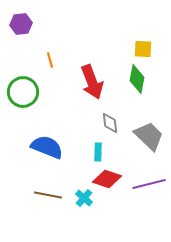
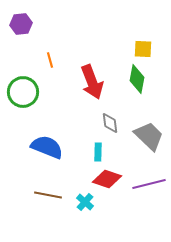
cyan cross: moved 1 px right, 4 px down
